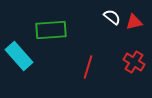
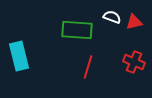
white semicircle: rotated 18 degrees counterclockwise
green rectangle: moved 26 px right; rotated 8 degrees clockwise
cyan rectangle: rotated 28 degrees clockwise
red cross: rotated 10 degrees counterclockwise
